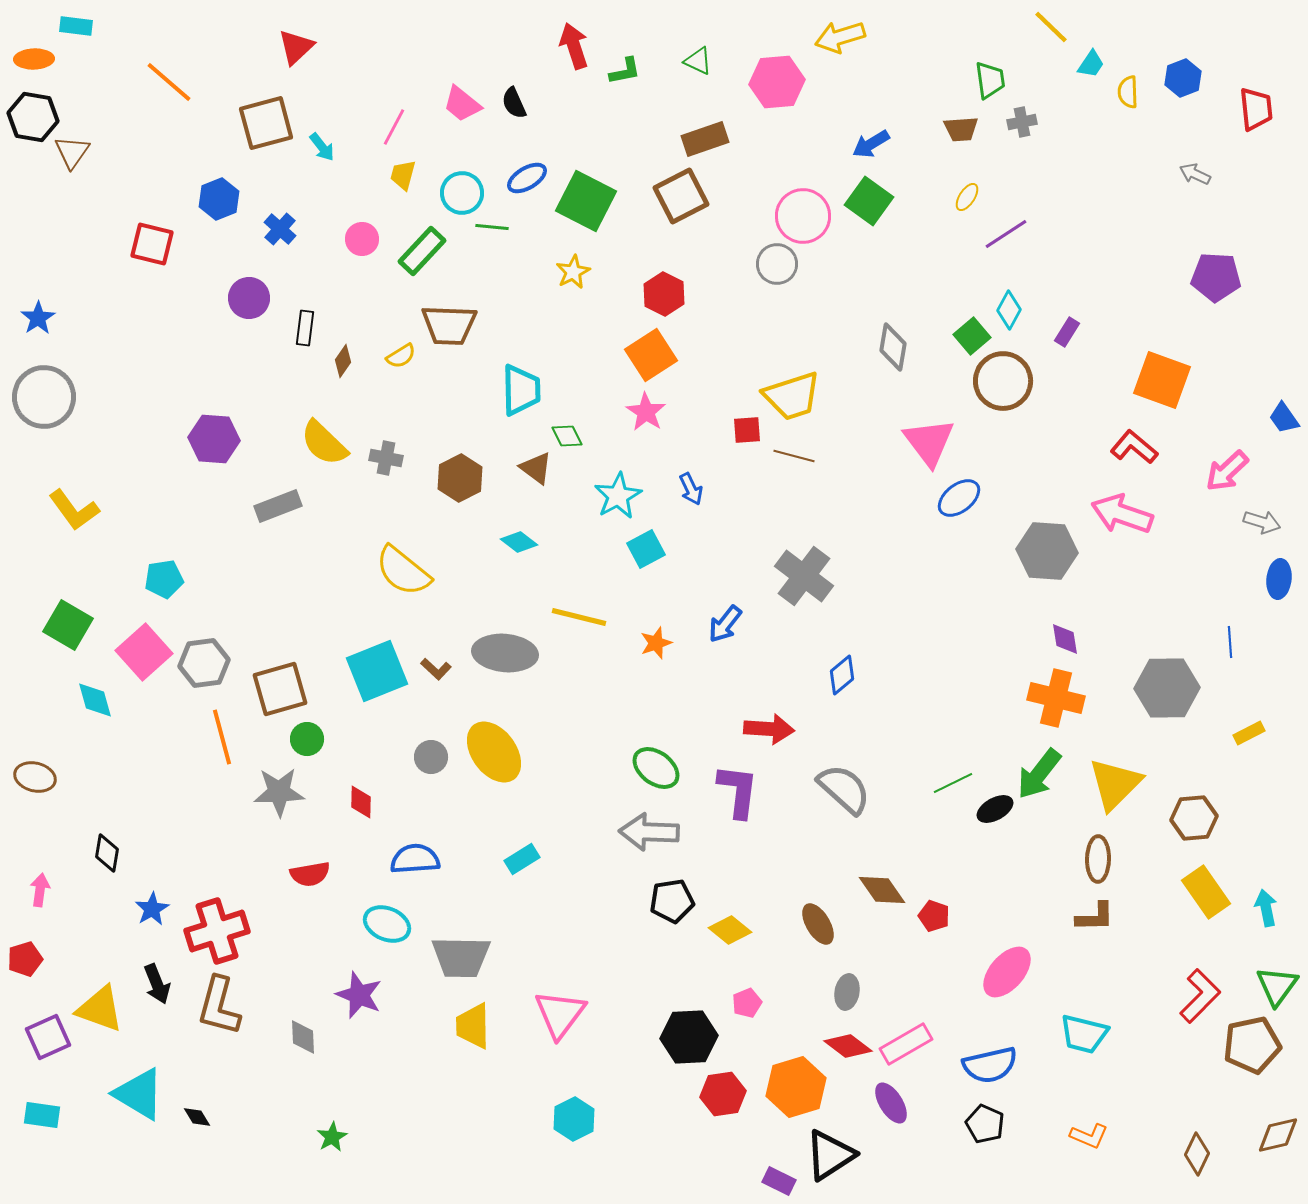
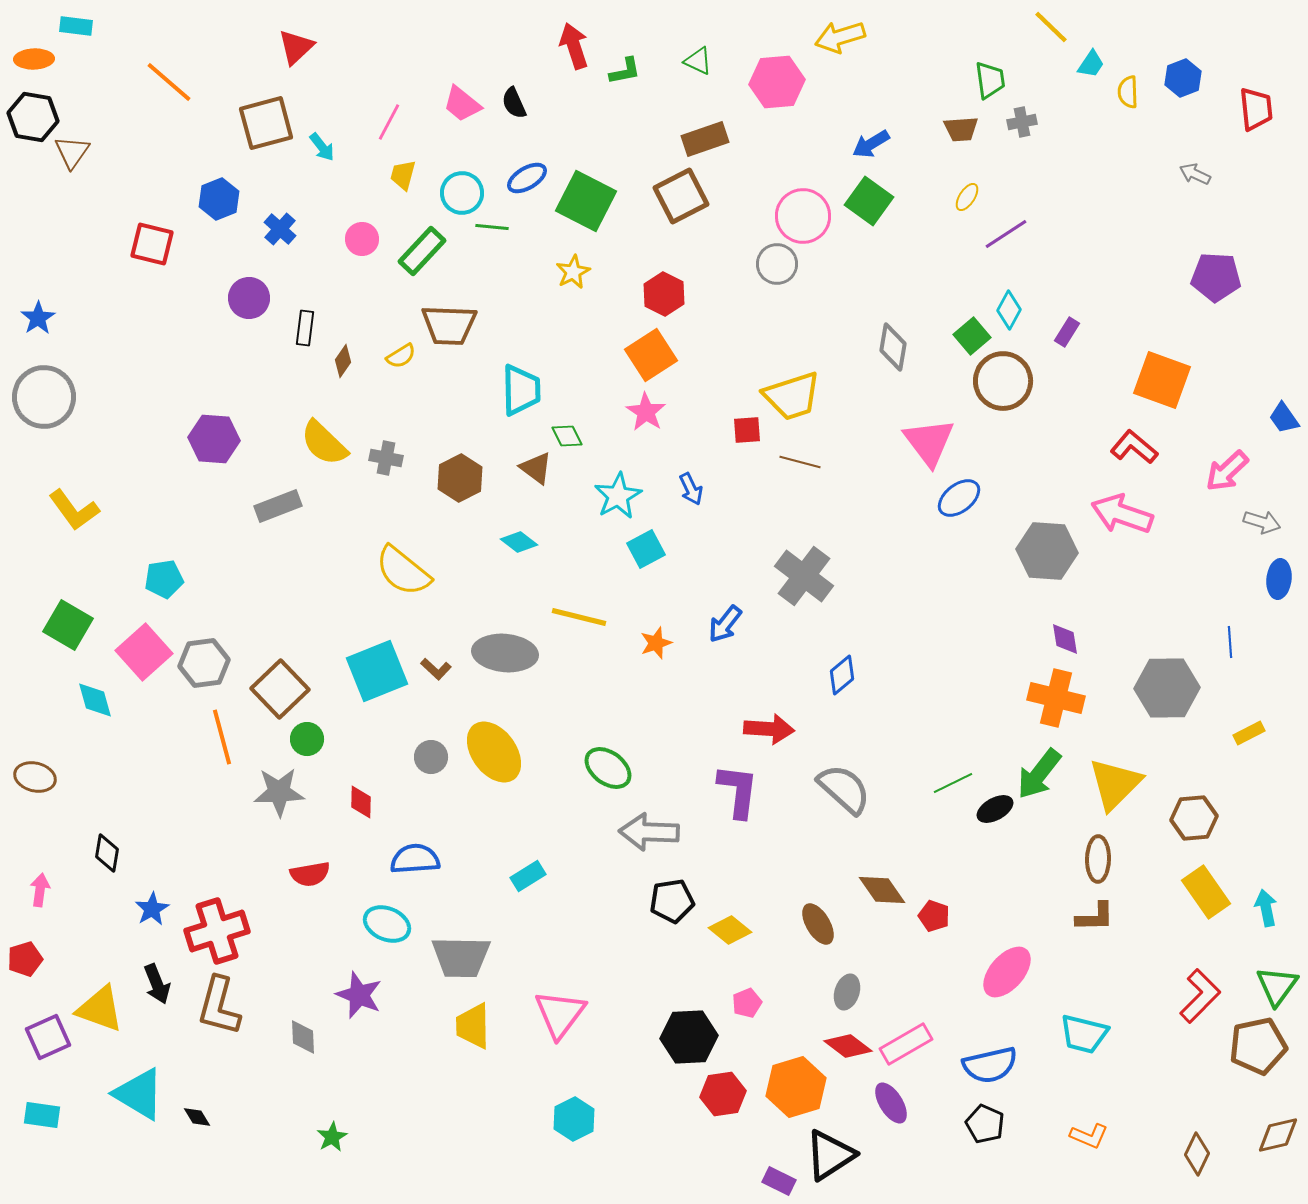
pink line at (394, 127): moved 5 px left, 5 px up
brown line at (794, 456): moved 6 px right, 6 px down
brown square at (280, 689): rotated 28 degrees counterclockwise
green ellipse at (656, 768): moved 48 px left
cyan rectangle at (522, 859): moved 6 px right, 17 px down
gray ellipse at (847, 992): rotated 8 degrees clockwise
brown pentagon at (1252, 1045): moved 6 px right, 1 px down
